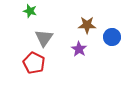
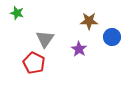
green star: moved 13 px left, 2 px down
brown star: moved 2 px right, 4 px up
gray triangle: moved 1 px right, 1 px down
